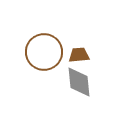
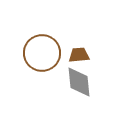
brown circle: moved 2 px left, 1 px down
